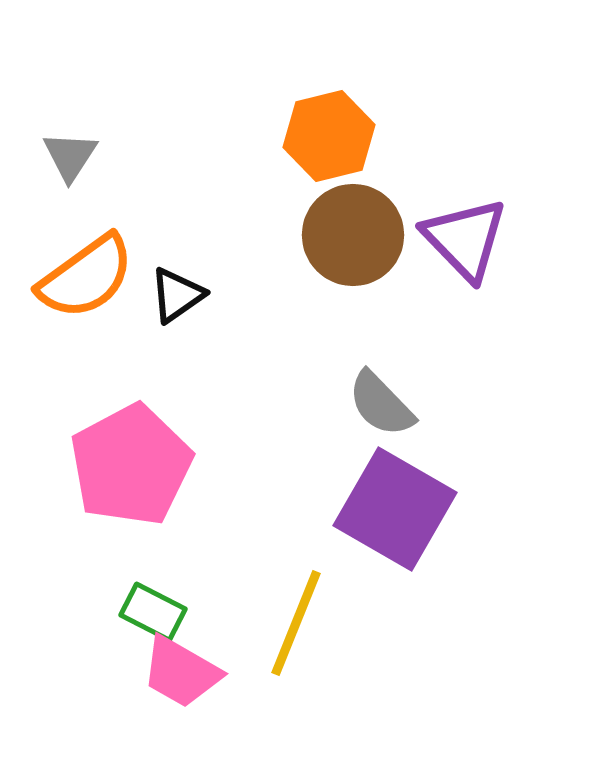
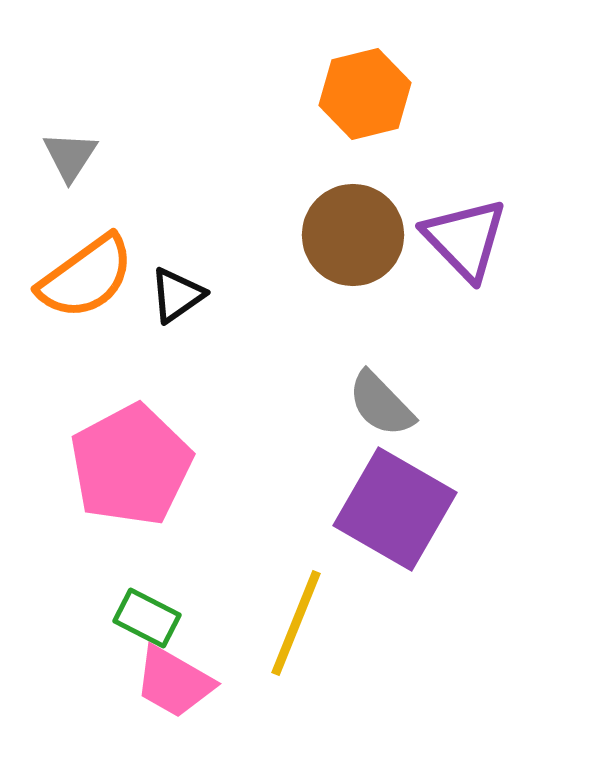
orange hexagon: moved 36 px right, 42 px up
green rectangle: moved 6 px left, 6 px down
pink trapezoid: moved 7 px left, 10 px down
